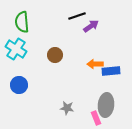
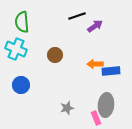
purple arrow: moved 4 px right
cyan cross: rotated 10 degrees counterclockwise
blue circle: moved 2 px right
gray star: rotated 24 degrees counterclockwise
